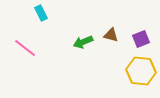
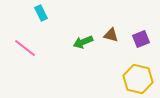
yellow hexagon: moved 3 px left, 8 px down; rotated 8 degrees clockwise
